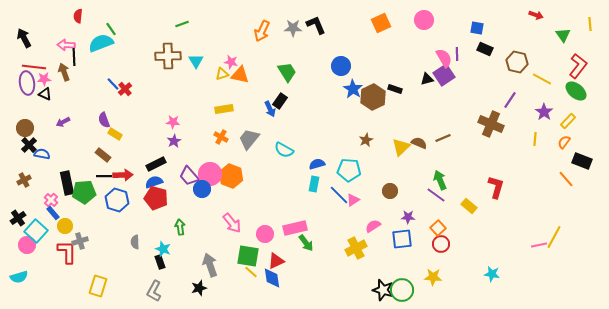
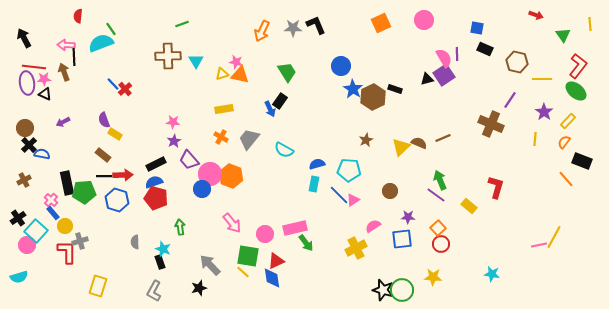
pink star at (231, 62): moved 5 px right
yellow line at (542, 79): rotated 30 degrees counterclockwise
purple trapezoid at (189, 176): moved 16 px up
gray arrow at (210, 265): rotated 25 degrees counterclockwise
yellow line at (251, 272): moved 8 px left
